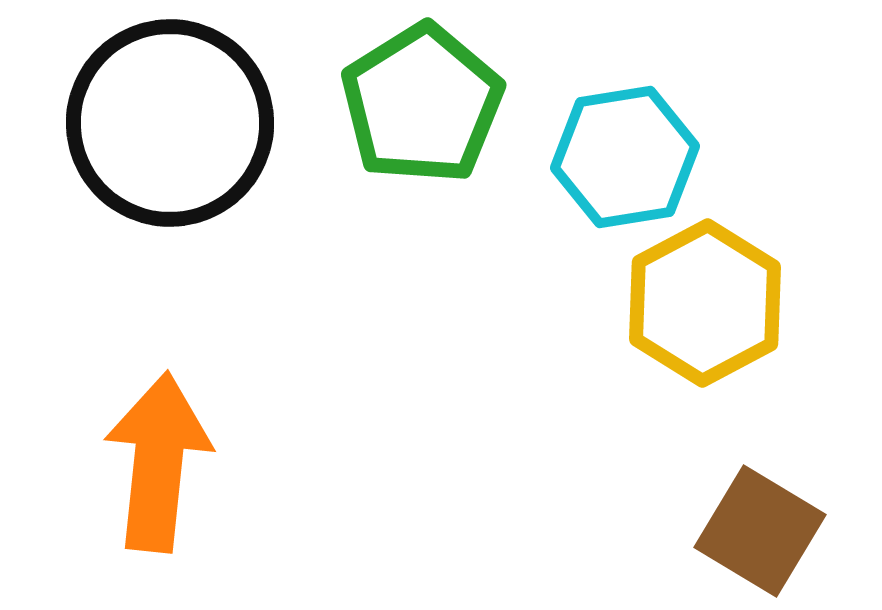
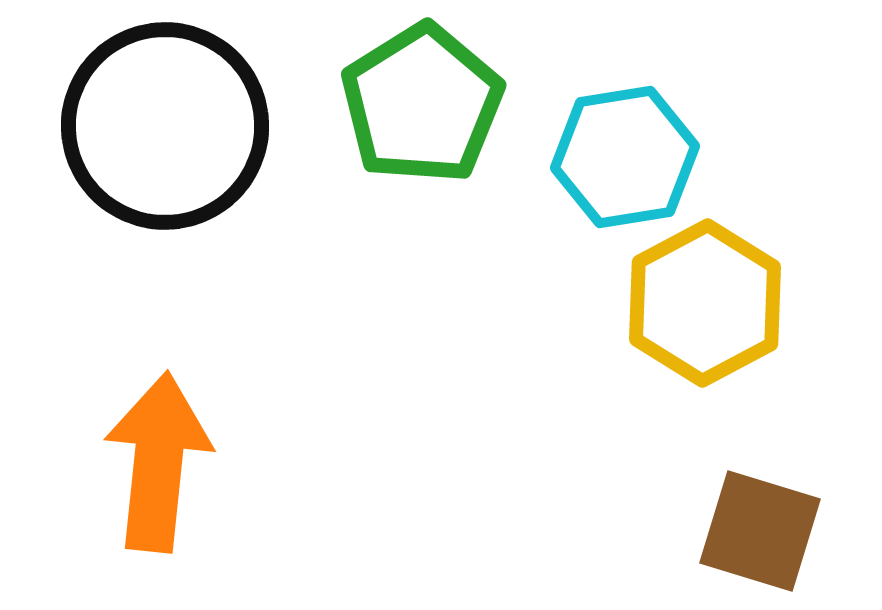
black circle: moved 5 px left, 3 px down
brown square: rotated 14 degrees counterclockwise
